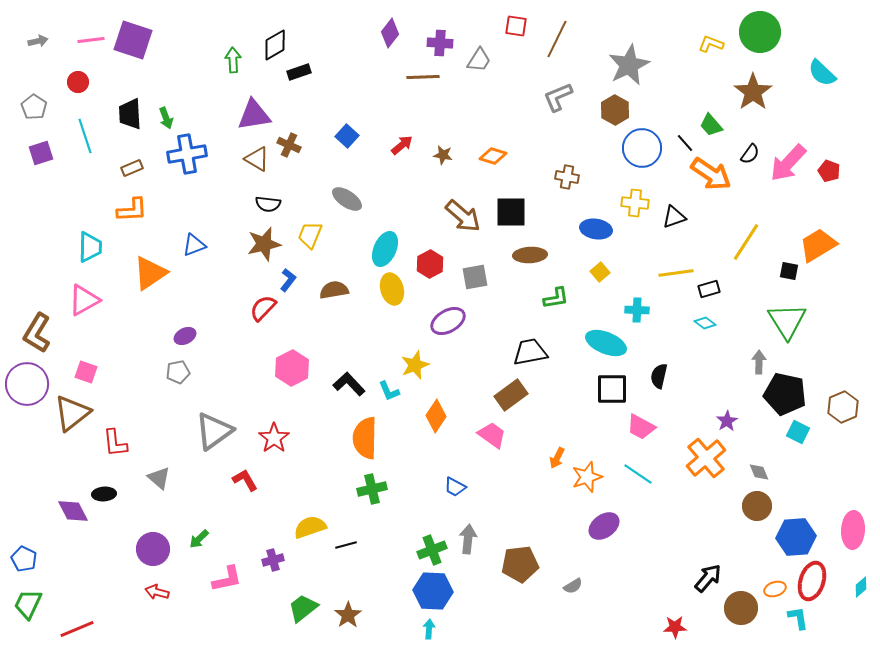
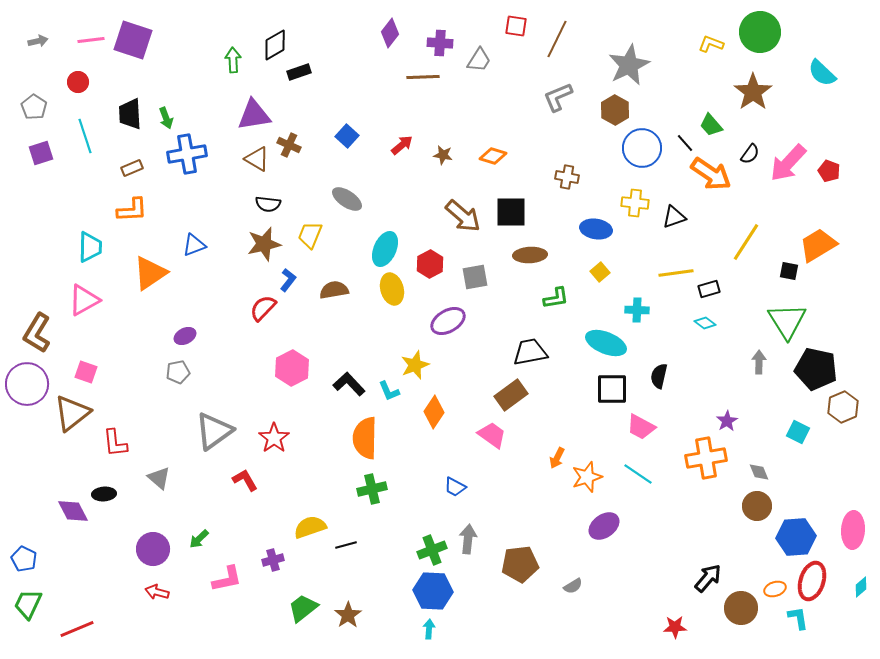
black pentagon at (785, 394): moved 31 px right, 25 px up
orange diamond at (436, 416): moved 2 px left, 4 px up
orange cross at (706, 458): rotated 30 degrees clockwise
